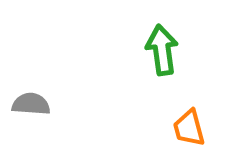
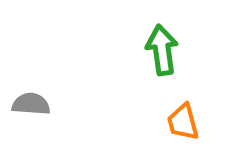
orange trapezoid: moved 6 px left, 6 px up
